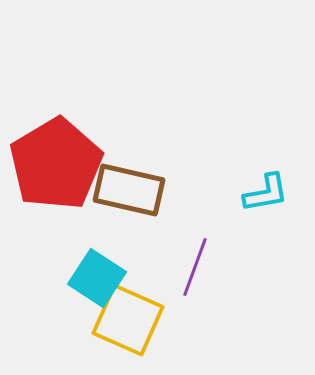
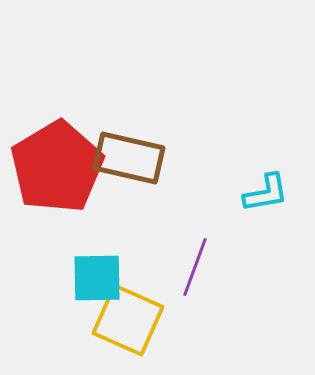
red pentagon: moved 1 px right, 3 px down
brown rectangle: moved 32 px up
cyan square: rotated 34 degrees counterclockwise
